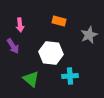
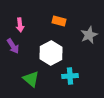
white hexagon: rotated 25 degrees clockwise
